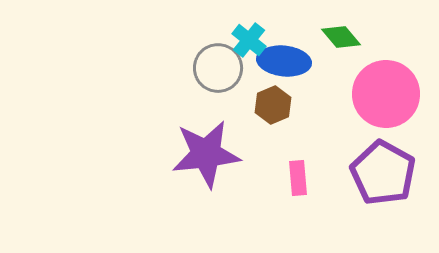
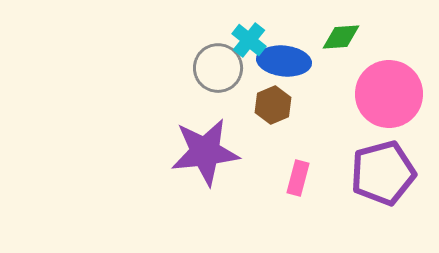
green diamond: rotated 54 degrees counterclockwise
pink circle: moved 3 px right
purple star: moved 1 px left, 2 px up
purple pentagon: rotated 28 degrees clockwise
pink rectangle: rotated 20 degrees clockwise
